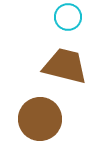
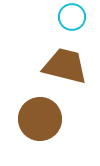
cyan circle: moved 4 px right
